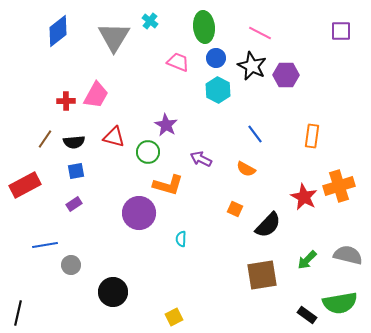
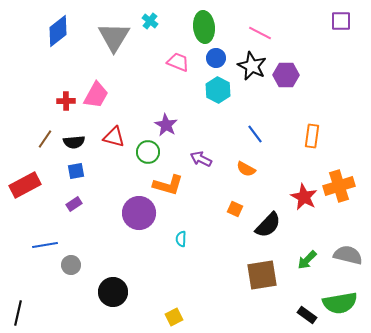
purple square at (341, 31): moved 10 px up
